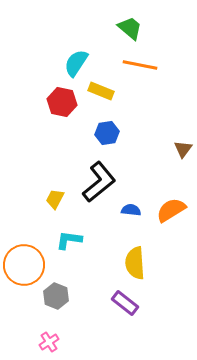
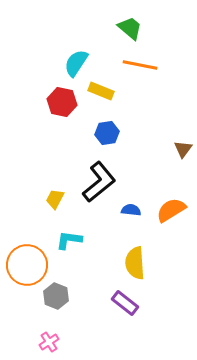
orange circle: moved 3 px right
